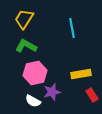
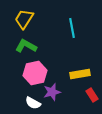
yellow rectangle: moved 1 px left
white semicircle: moved 2 px down
